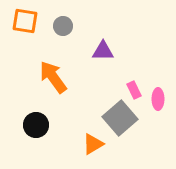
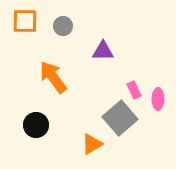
orange square: rotated 8 degrees counterclockwise
orange triangle: moved 1 px left
